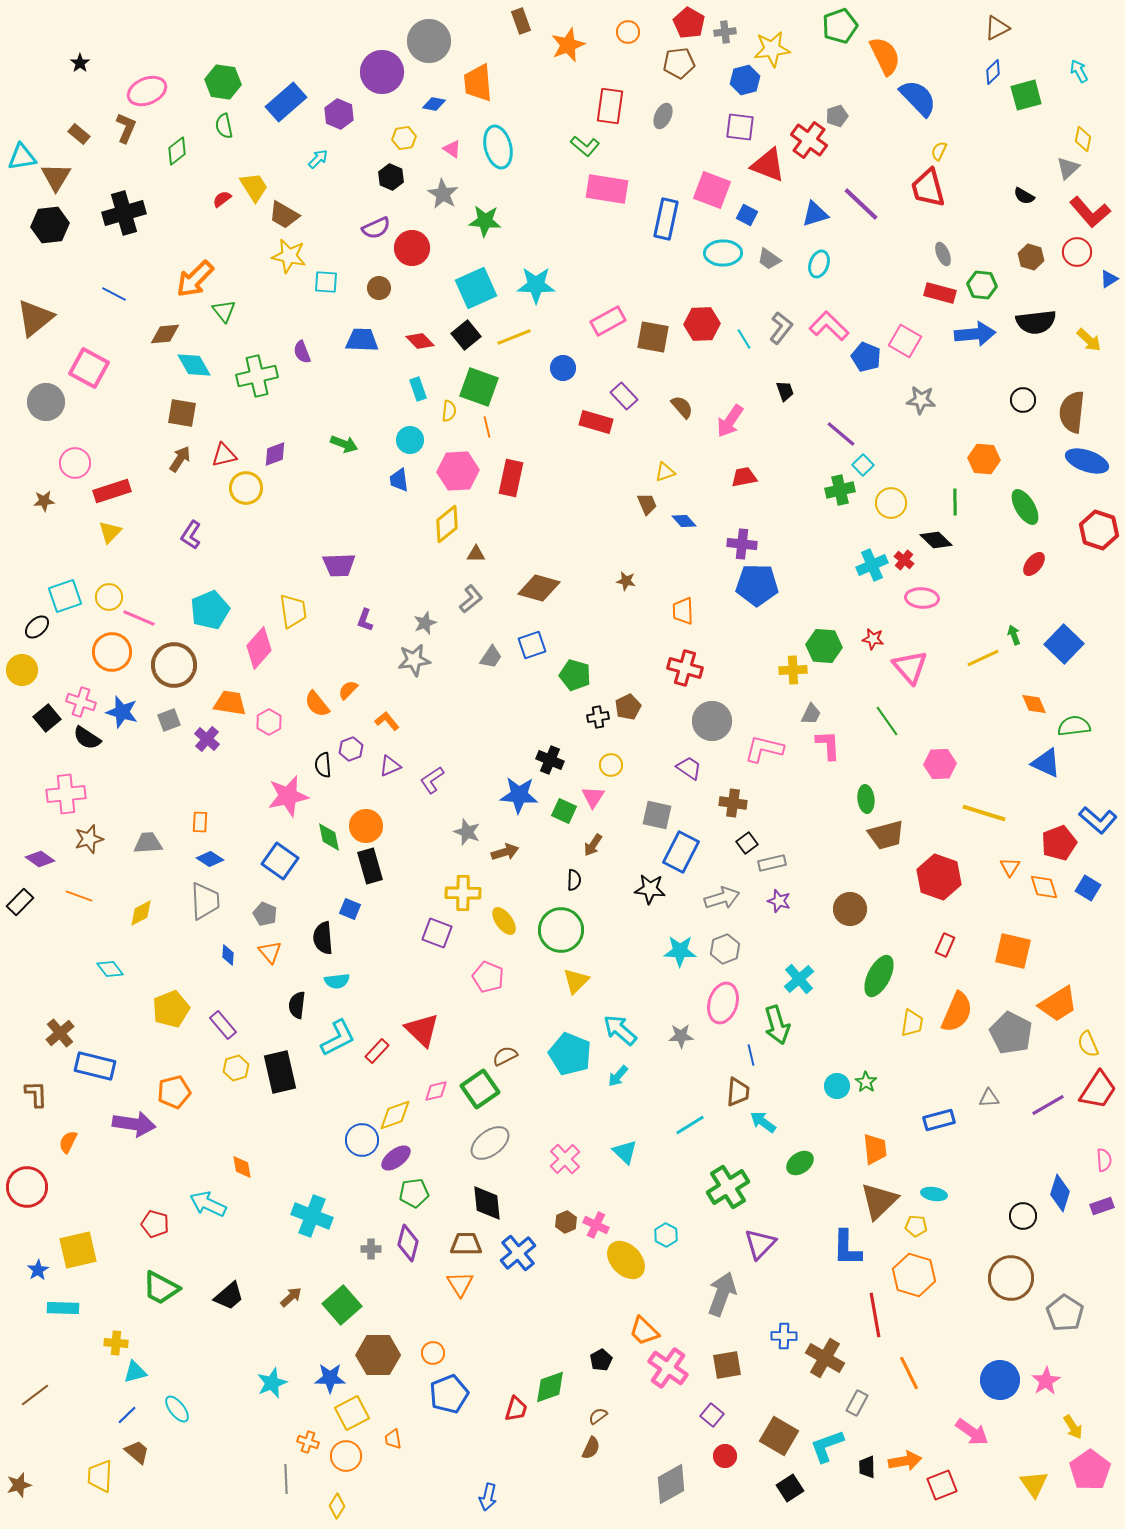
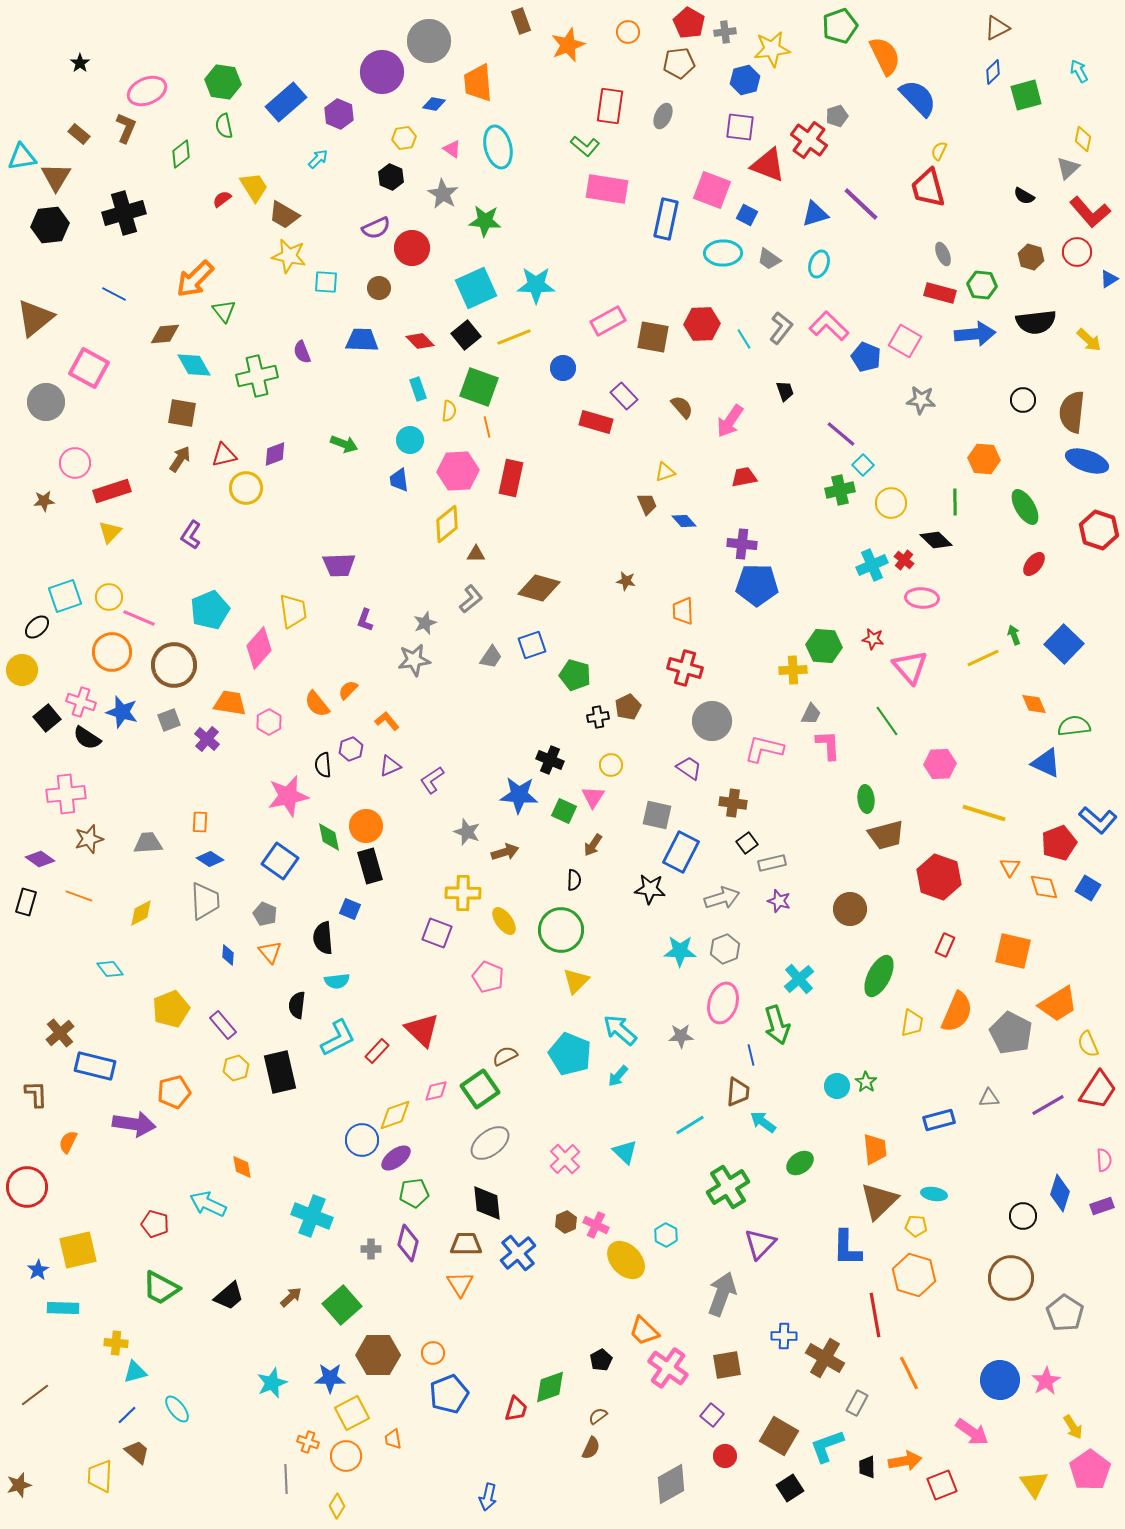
green diamond at (177, 151): moved 4 px right, 3 px down
black rectangle at (20, 902): moved 6 px right; rotated 28 degrees counterclockwise
